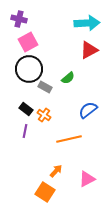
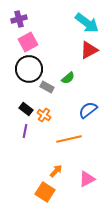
purple cross: rotated 28 degrees counterclockwise
cyan arrow: rotated 40 degrees clockwise
gray rectangle: moved 2 px right
